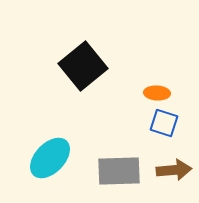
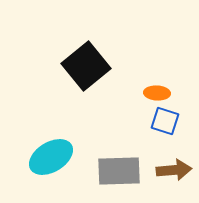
black square: moved 3 px right
blue square: moved 1 px right, 2 px up
cyan ellipse: moved 1 px right, 1 px up; rotated 15 degrees clockwise
